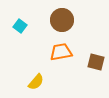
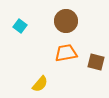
brown circle: moved 4 px right, 1 px down
orange trapezoid: moved 5 px right, 1 px down
yellow semicircle: moved 4 px right, 2 px down
